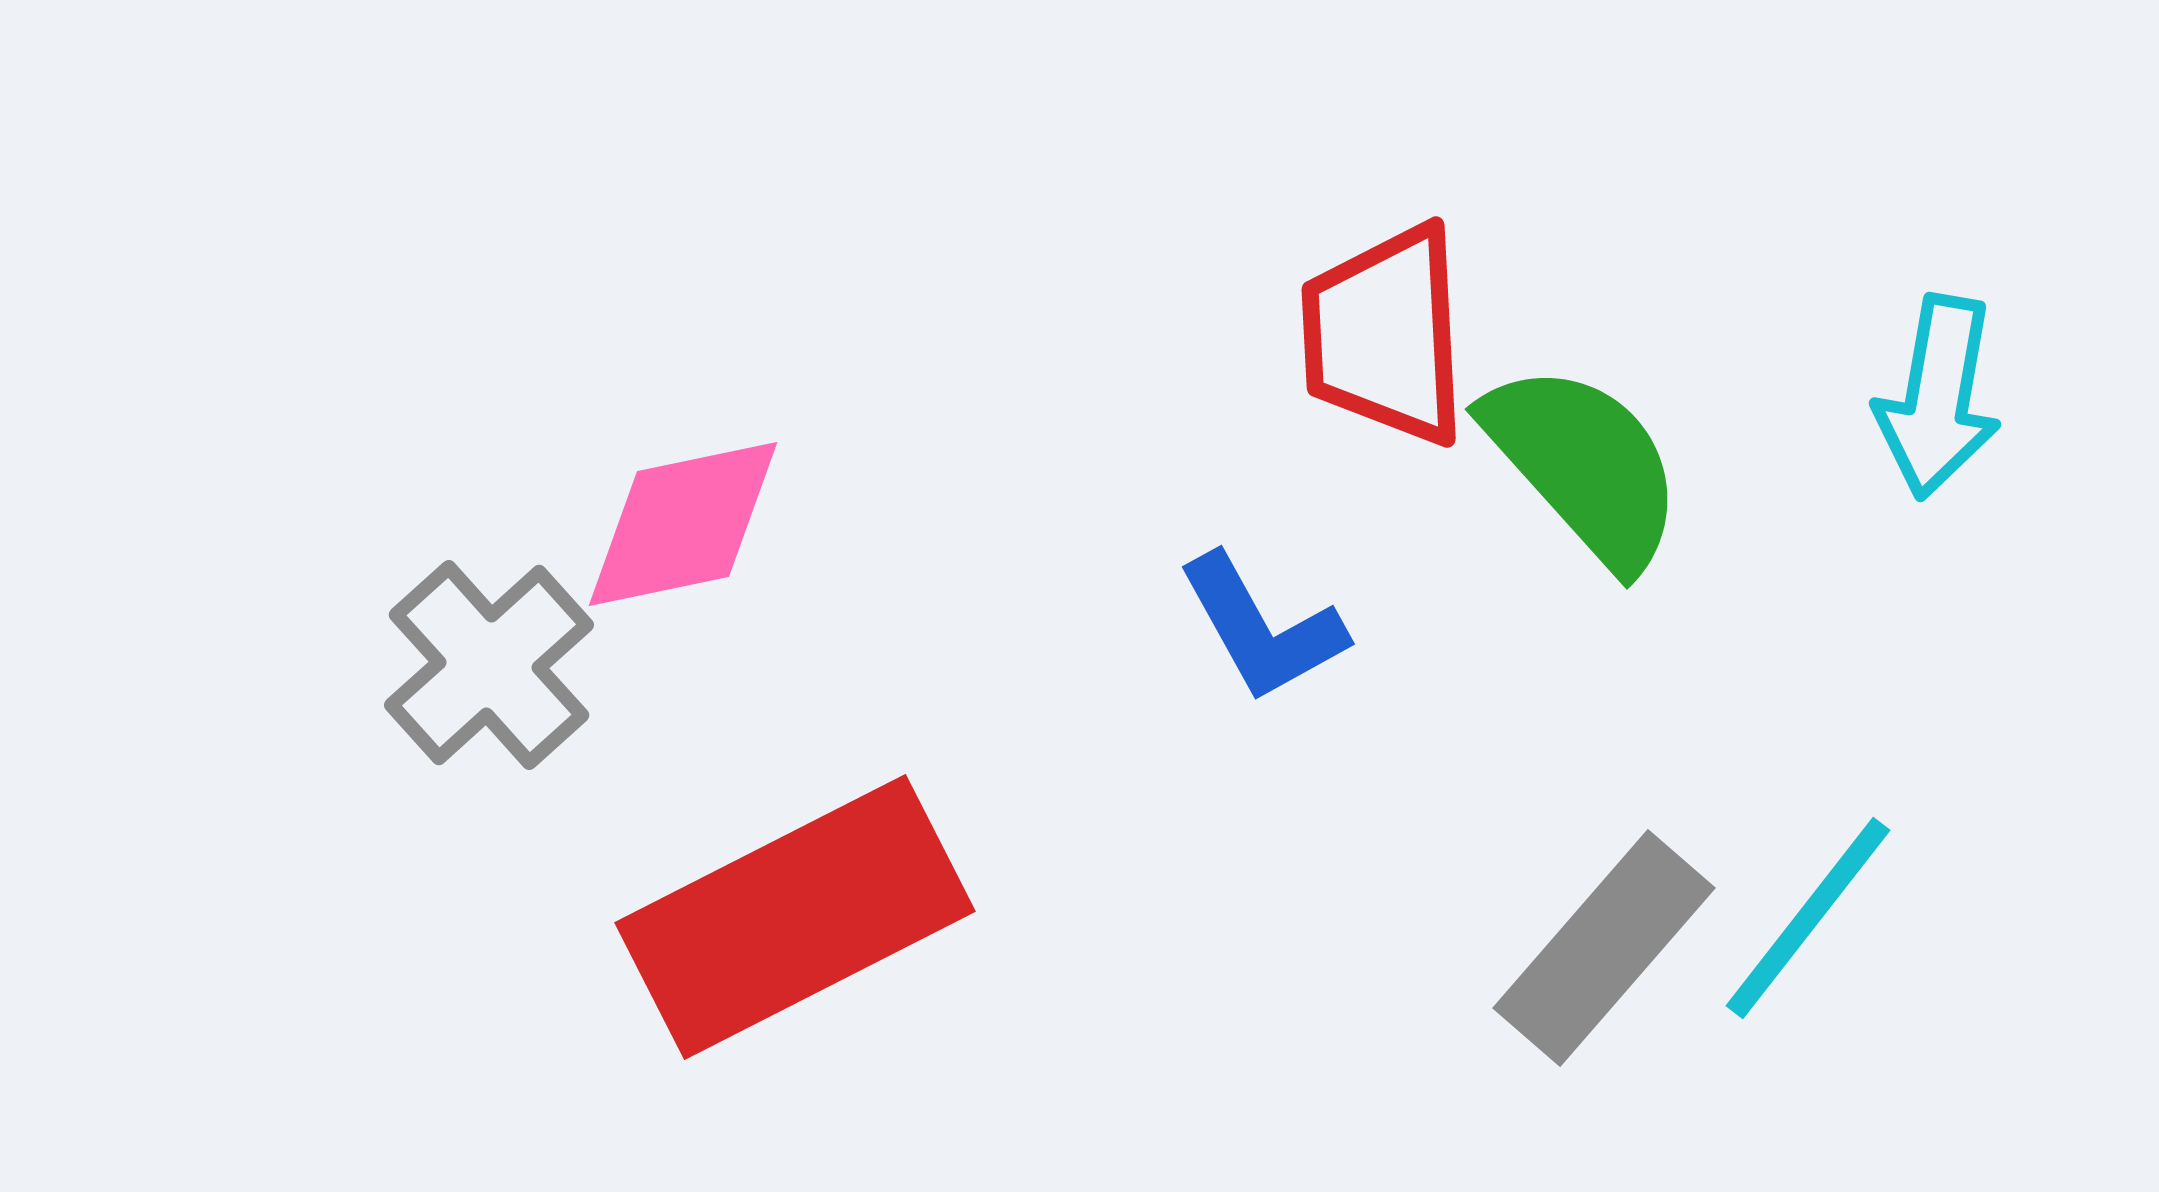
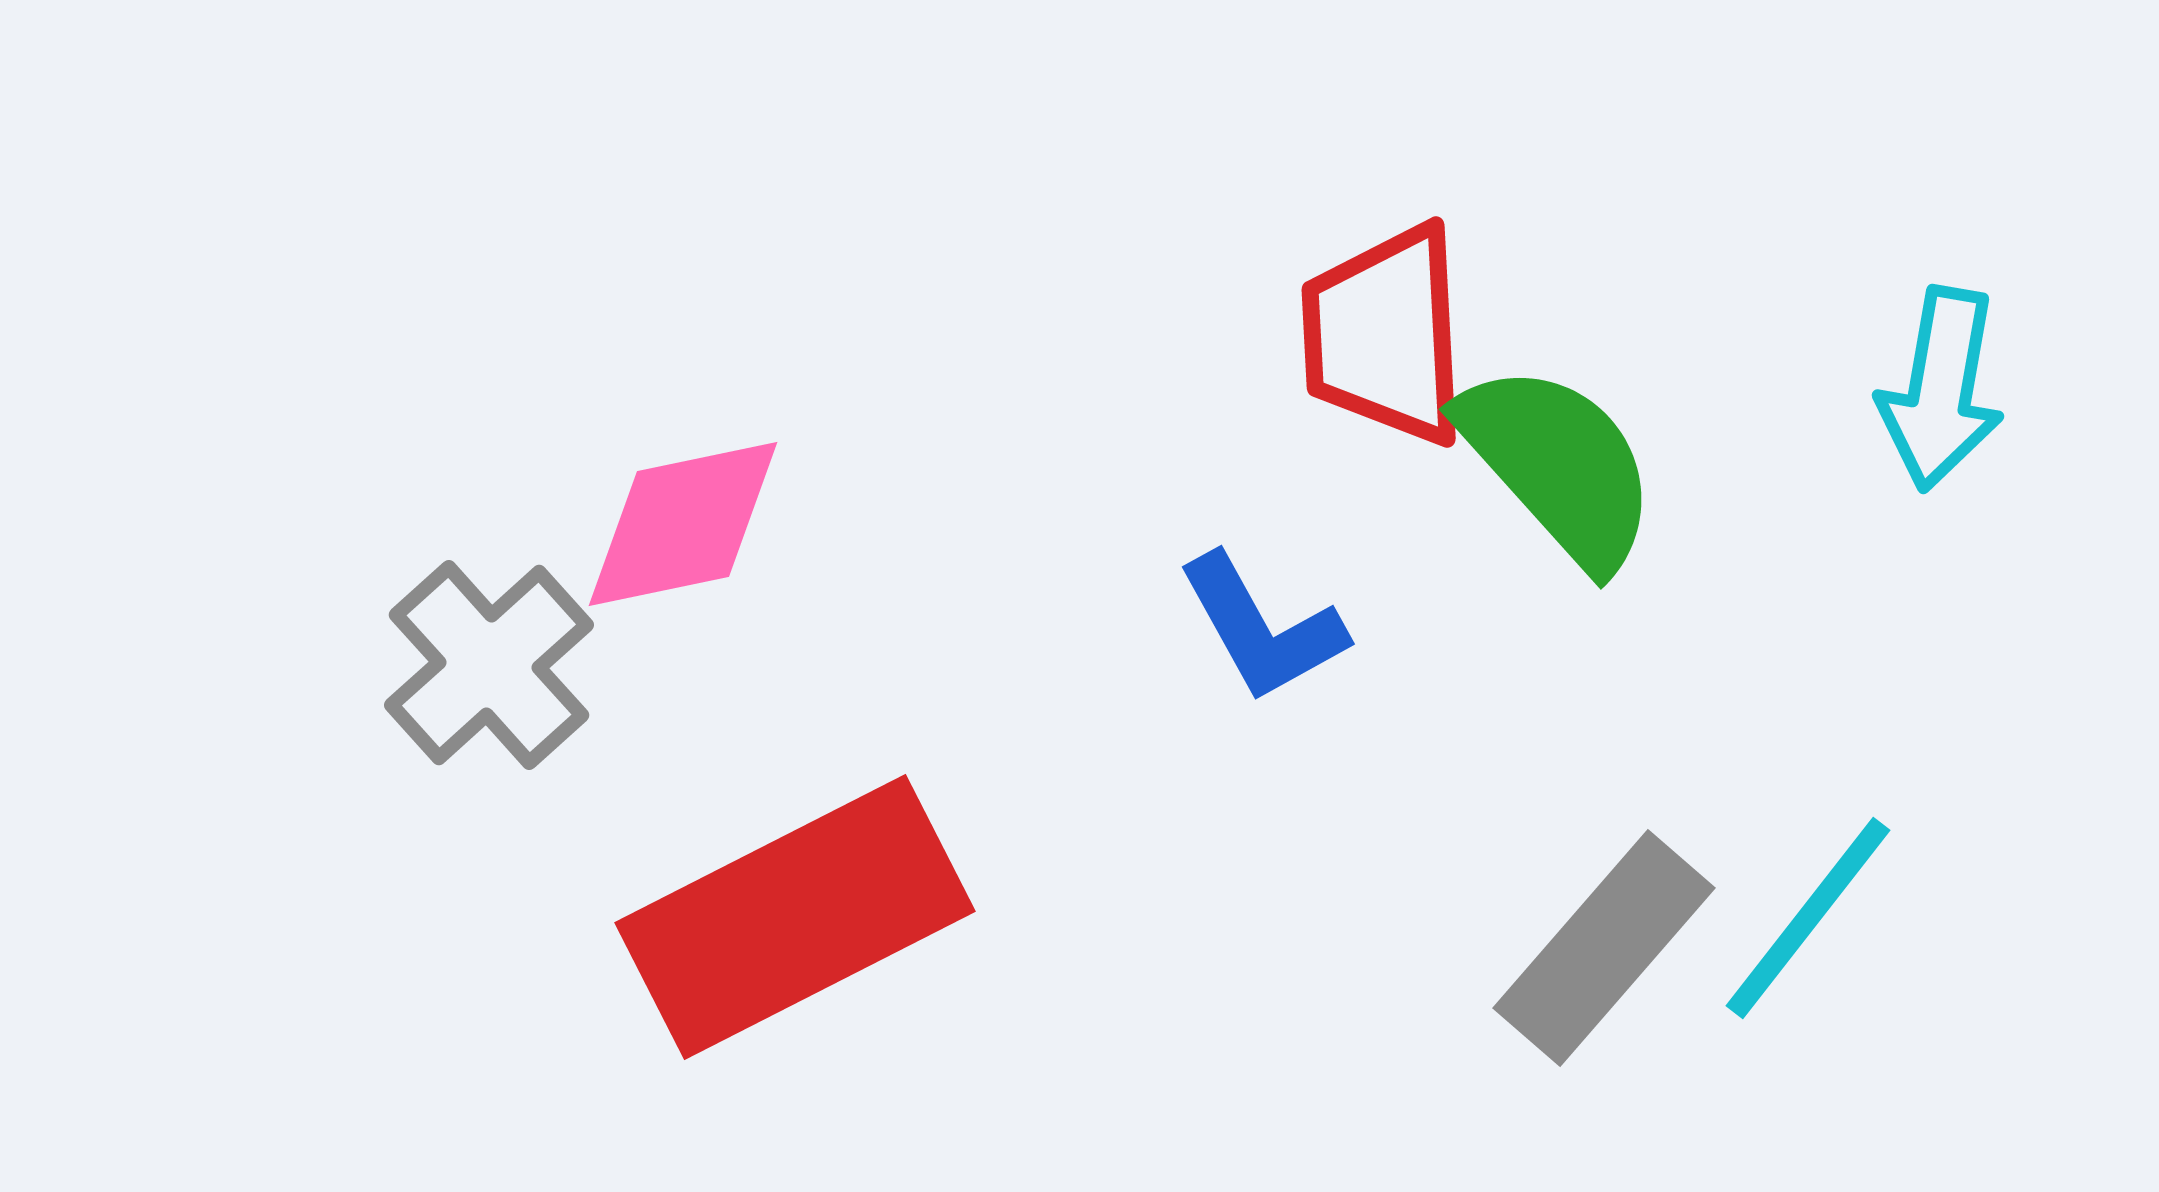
cyan arrow: moved 3 px right, 8 px up
green semicircle: moved 26 px left
